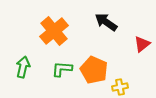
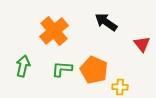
red triangle: rotated 30 degrees counterclockwise
green arrow: moved 1 px up
yellow cross: rotated 14 degrees clockwise
